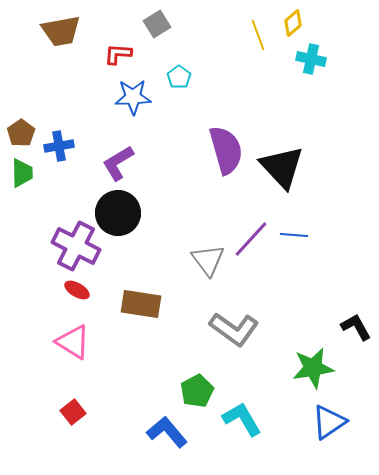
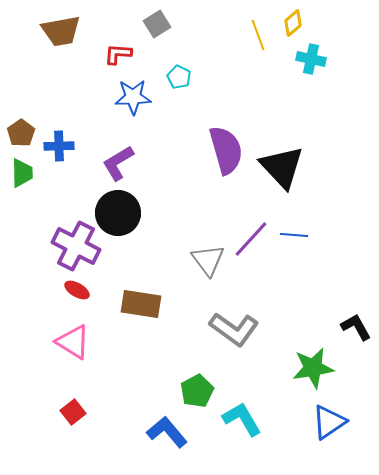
cyan pentagon: rotated 10 degrees counterclockwise
blue cross: rotated 8 degrees clockwise
